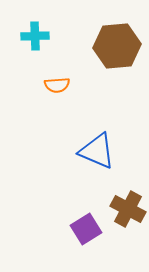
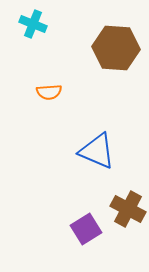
cyan cross: moved 2 px left, 12 px up; rotated 24 degrees clockwise
brown hexagon: moved 1 px left, 2 px down; rotated 9 degrees clockwise
orange semicircle: moved 8 px left, 7 px down
